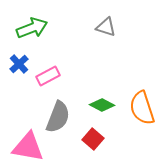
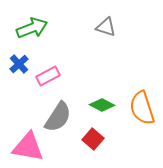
gray semicircle: rotated 12 degrees clockwise
